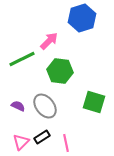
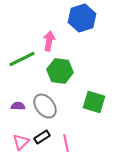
pink arrow: rotated 36 degrees counterclockwise
purple semicircle: rotated 24 degrees counterclockwise
